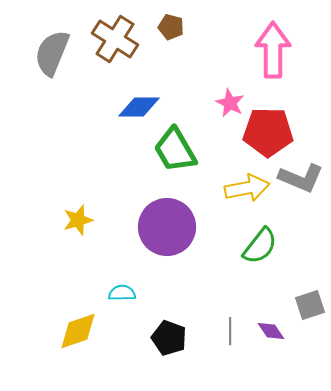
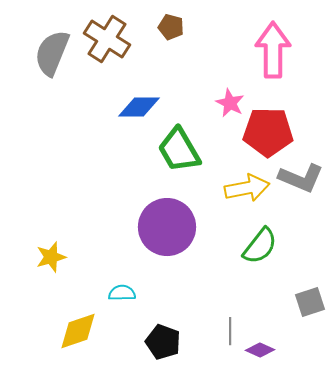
brown cross: moved 8 px left
green trapezoid: moved 4 px right
yellow star: moved 27 px left, 37 px down
gray square: moved 3 px up
purple diamond: moved 11 px left, 19 px down; rotated 32 degrees counterclockwise
black pentagon: moved 6 px left, 4 px down
